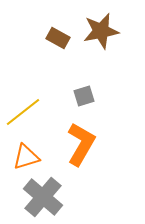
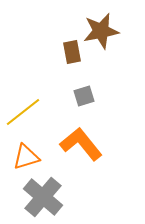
brown rectangle: moved 14 px right, 14 px down; rotated 50 degrees clockwise
orange L-shape: rotated 69 degrees counterclockwise
